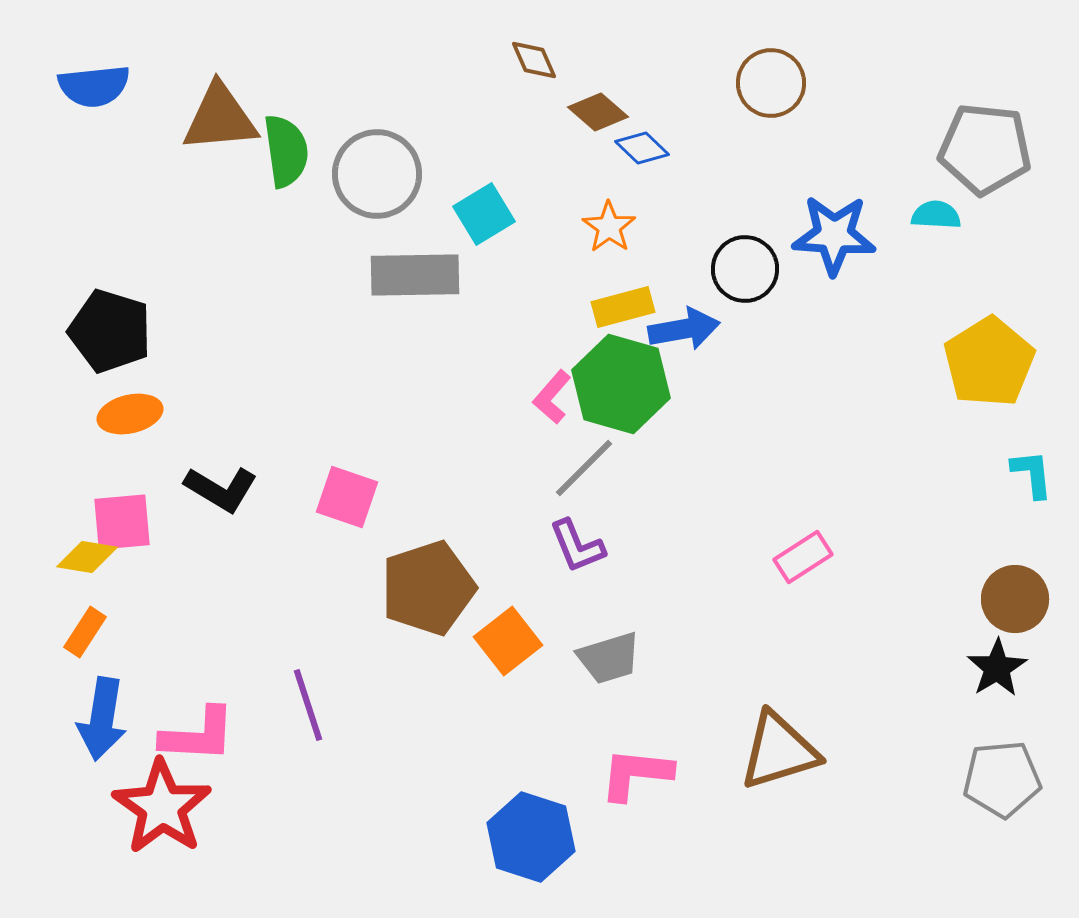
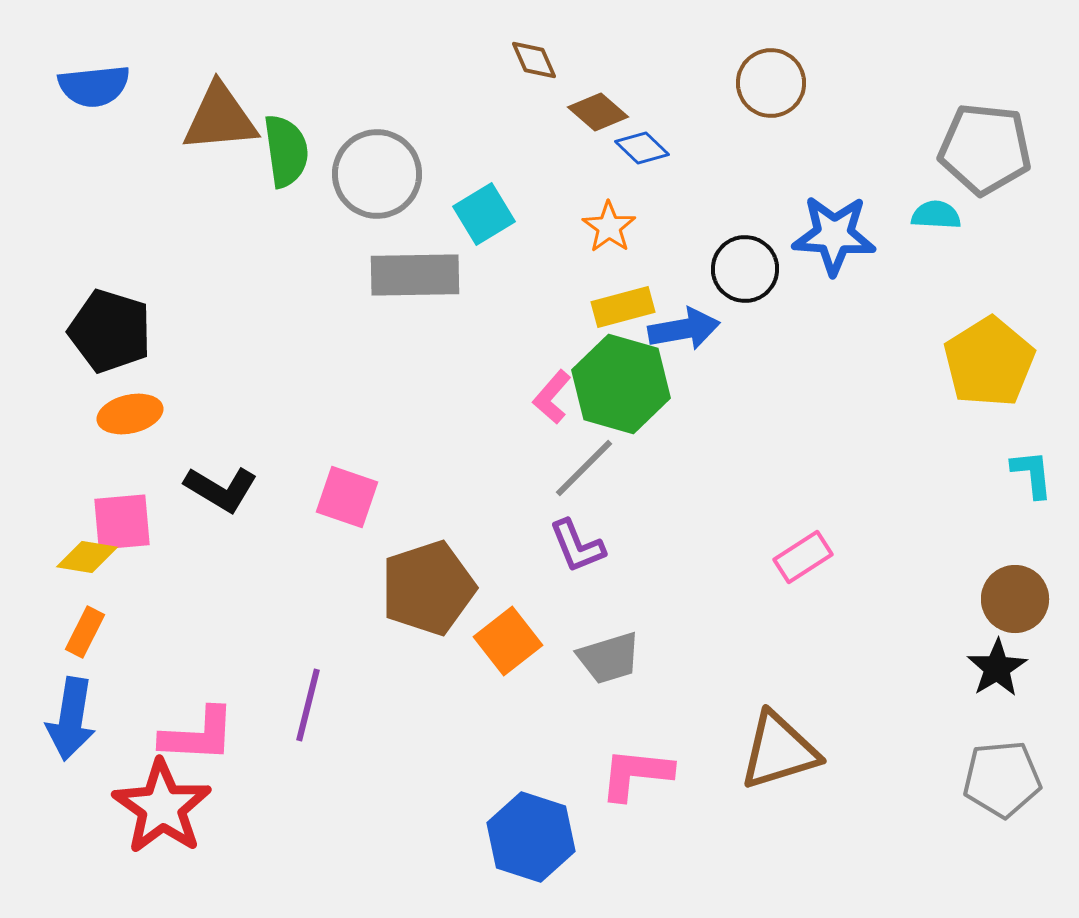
orange rectangle at (85, 632): rotated 6 degrees counterclockwise
purple line at (308, 705): rotated 32 degrees clockwise
blue arrow at (102, 719): moved 31 px left
